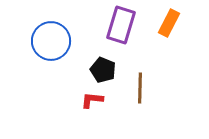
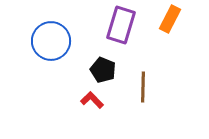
orange rectangle: moved 1 px right, 4 px up
brown line: moved 3 px right, 1 px up
red L-shape: rotated 40 degrees clockwise
